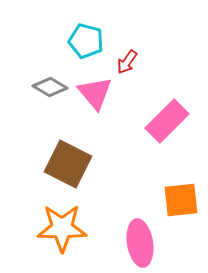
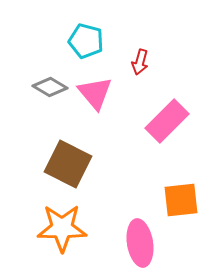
red arrow: moved 13 px right; rotated 20 degrees counterclockwise
